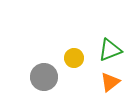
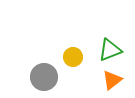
yellow circle: moved 1 px left, 1 px up
orange triangle: moved 2 px right, 2 px up
